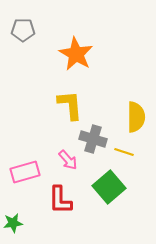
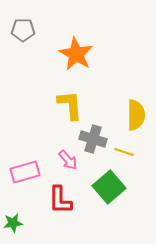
yellow semicircle: moved 2 px up
